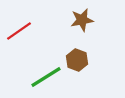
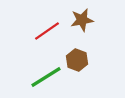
red line: moved 28 px right
